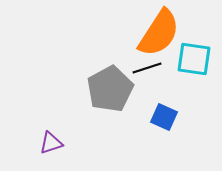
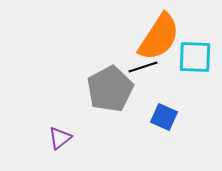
orange semicircle: moved 4 px down
cyan square: moved 1 px right, 2 px up; rotated 6 degrees counterclockwise
black line: moved 4 px left, 1 px up
purple triangle: moved 9 px right, 5 px up; rotated 20 degrees counterclockwise
